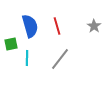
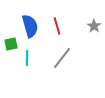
gray line: moved 2 px right, 1 px up
